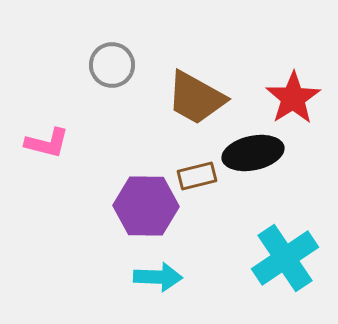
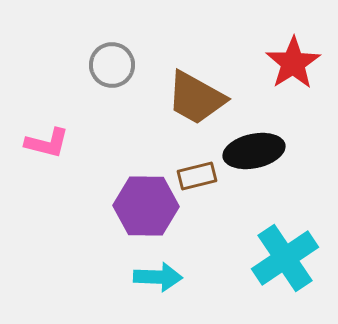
red star: moved 35 px up
black ellipse: moved 1 px right, 2 px up
